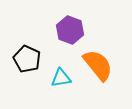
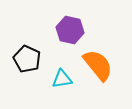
purple hexagon: rotated 8 degrees counterclockwise
cyan triangle: moved 1 px right, 1 px down
